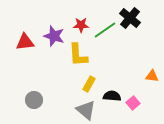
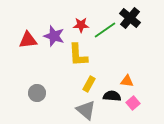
red triangle: moved 3 px right, 2 px up
orange triangle: moved 25 px left, 5 px down
gray circle: moved 3 px right, 7 px up
